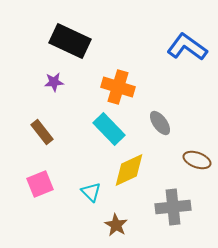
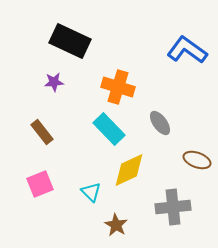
blue L-shape: moved 3 px down
